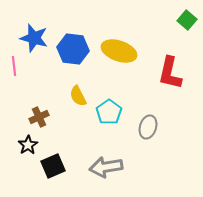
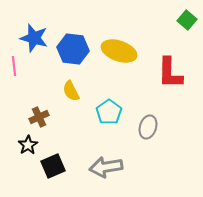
red L-shape: rotated 12 degrees counterclockwise
yellow semicircle: moved 7 px left, 5 px up
